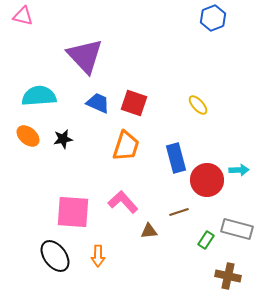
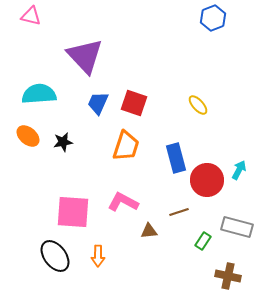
pink triangle: moved 8 px right
cyan semicircle: moved 2 px up
blue trapezoid: rotated 90 degrees counterclockwise
black star: moved 3 px down
cyan arrow: rotated 60 degrees counterclockwise
pink L-shape: rotated 20 degrees counterclockwise
gray rectangle: moved 2 px up
green rectangle: moved 3 px left, 1 px down
